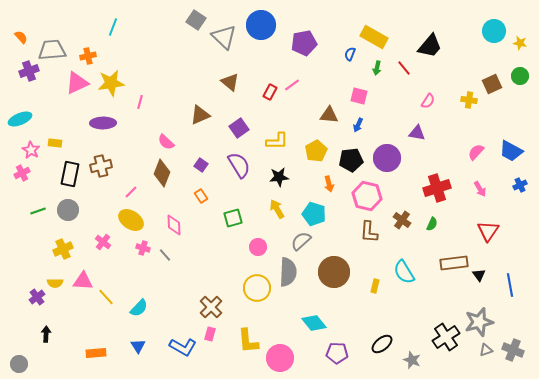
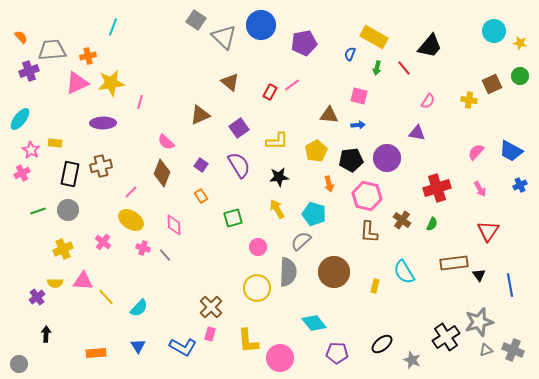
cyan ellipse at (20, 119): rotated 30 degrees counterclockwise
blue arrow at (358, 125): rotated 120 degrees counterclockwise
